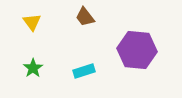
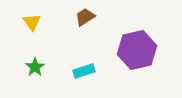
brown trapezoid: rotated 95 degrees clockwise
purple hexagon: rotated 18 degrees counterclockwise
green star: moved 2 px right, 1 px up
